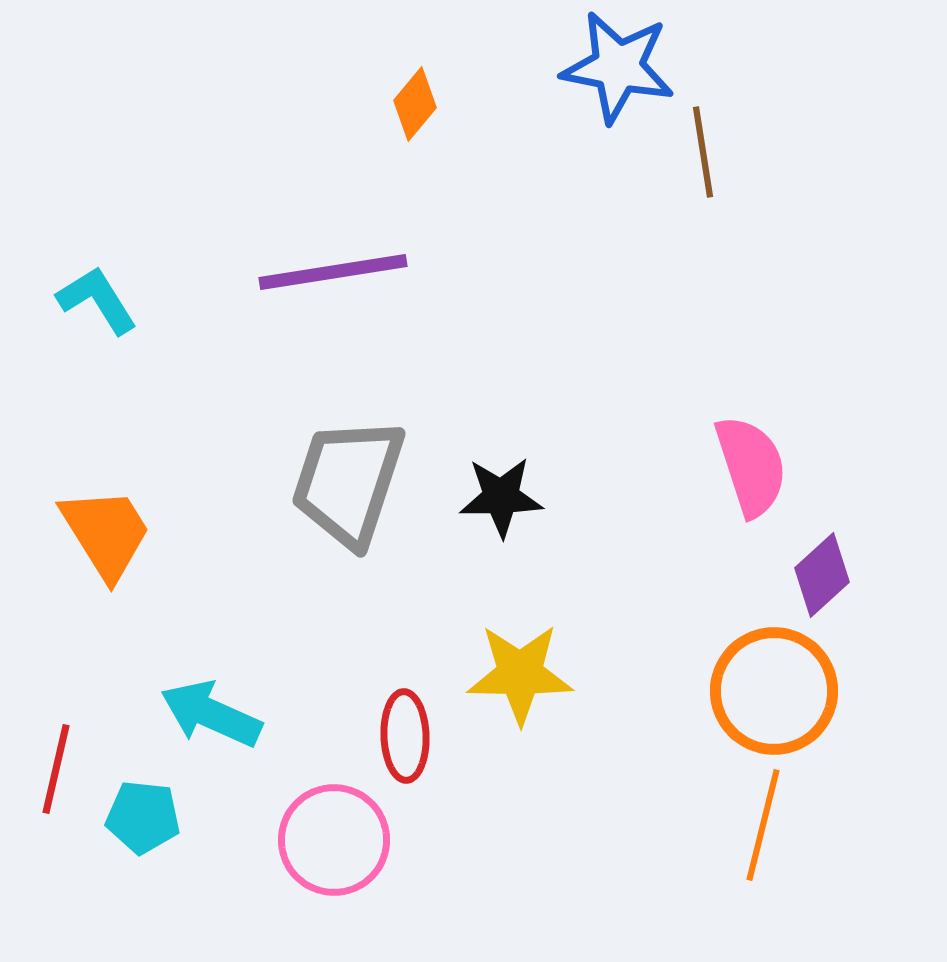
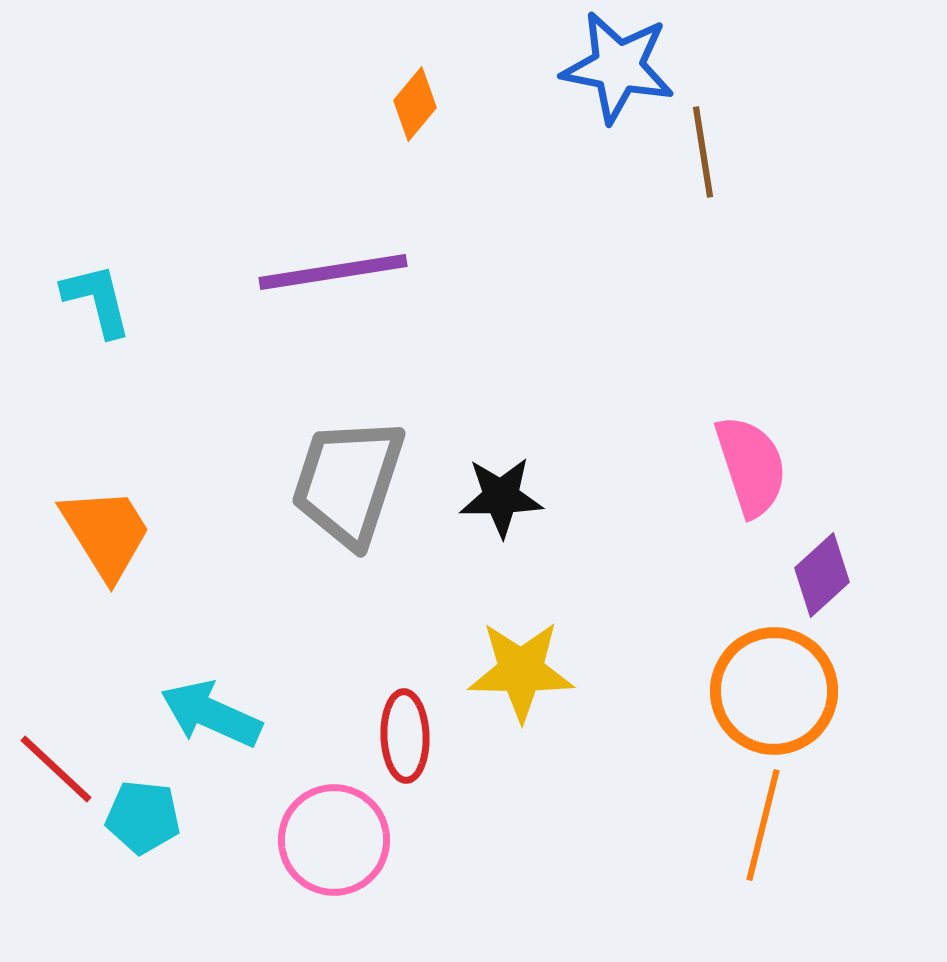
cyan L-shape: rotated 18 degrees clockwise
yellow star: moved 1 px right, 3 px up
red line: rotated 60 degrees counterclockwise
